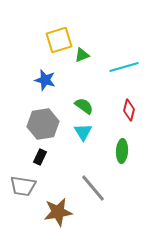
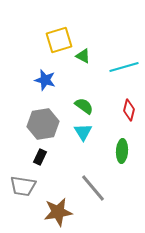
green triangle: moved 1 px right, 1 px down; rotated 49 degrees clockwise
